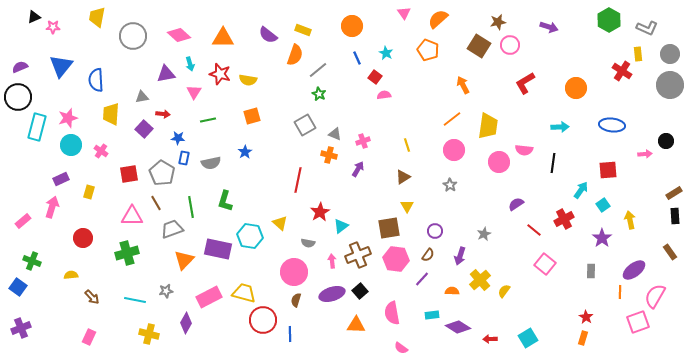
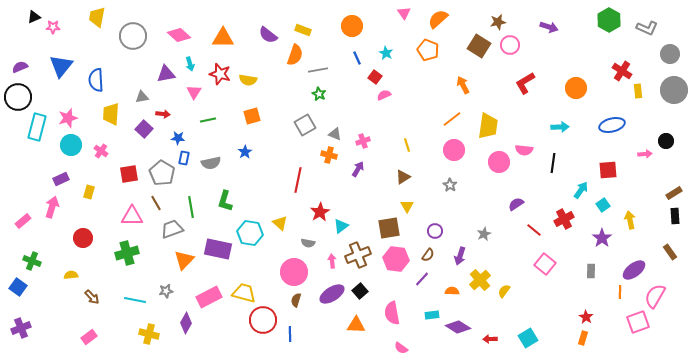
yellow rectangle at (638, 54): moved 37 px down
gray line at (318, 70): rotated 30 degrees clockwise
gray circle at (670, 85): moved 4 px right, 5 px down
pink semicircle at (384, 95): rotated 16 degrees counterclockwise
blue ellipse at (612, 125): rotated 20 degrees counterclockwise
cyan hexagon at (250, 236): moved 3 px up
purple ellipse at (332, 294): rotated 15 degrees counterclockwise
pink rectangle at (89, 337): rotated 28 degrees clockwise
